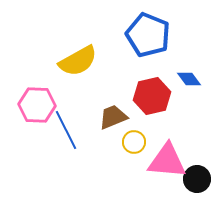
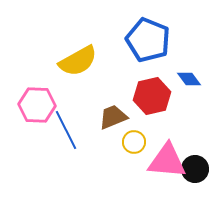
blue pentagon: moved 5 px down
black circle: moved 2 px left, 10 px up
